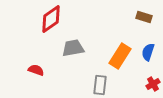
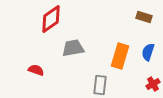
orange rectangle: rotated 15 degrees counterclockwise
